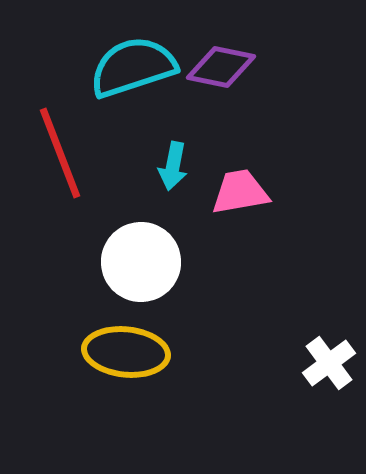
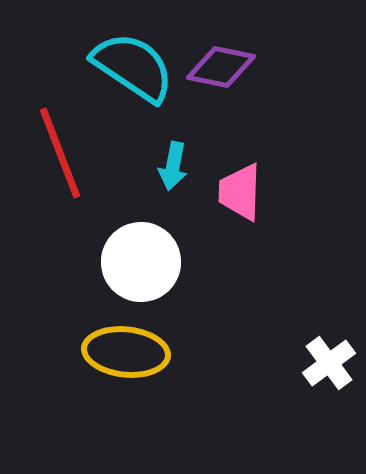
cyan semicircle: rotated 52 degrees clockwise
pink trapezoid: rotated 78 degrees counterclockwise
